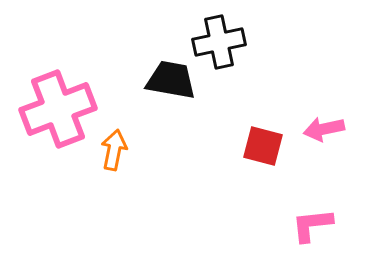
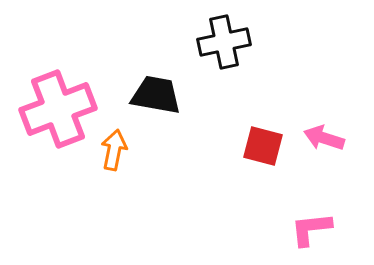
black cross: moved 5 px right
black trapezoid: moved 15 px left, 15 px down
pink arrow: moved 9 px down; rotated 30 degrees clockwise
pink L-shape: moved 1 px left, 4 px down
